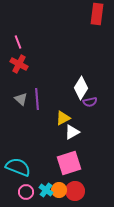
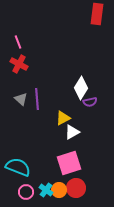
red circle: moved 1 px right, 3 px up
